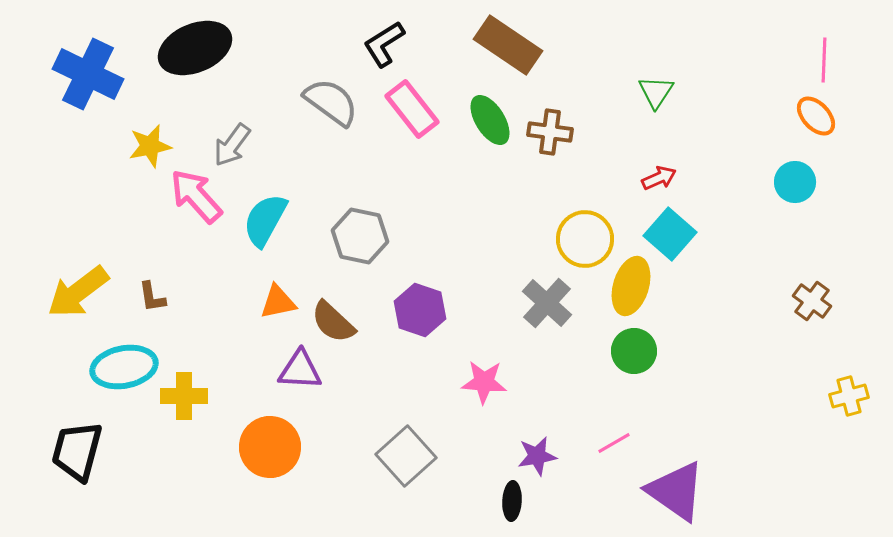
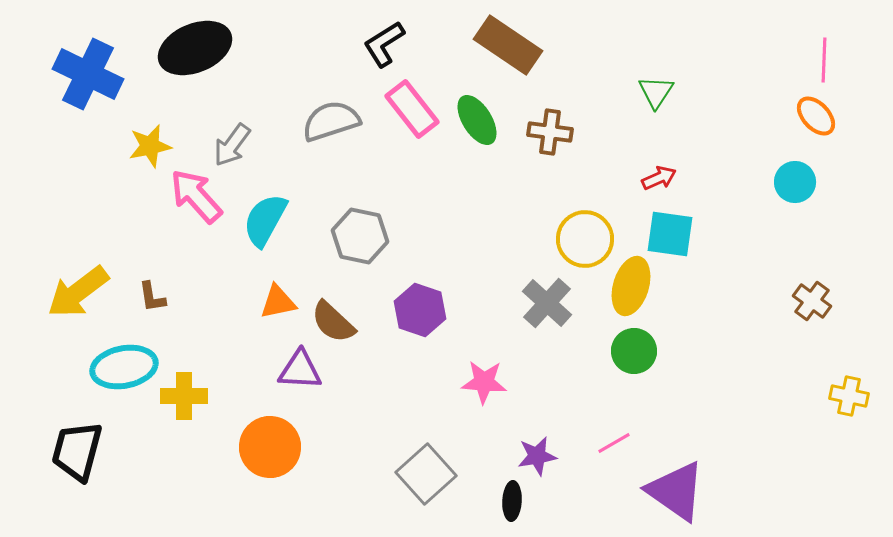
gray semicircle at (331, 102): moved 19 px down; rotated 54 degrees counterclockwise
green ellipse at (490, 120): moved 13 px left
cyan square at (670, 234): rotated 33 degrees counterclockwise
yellow cross at (849, 396): rotated 27 degrees clockwise
gray square at (406, 456): moved 20 px right, 18 px down
